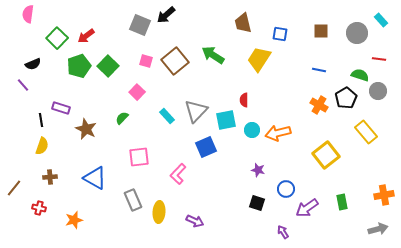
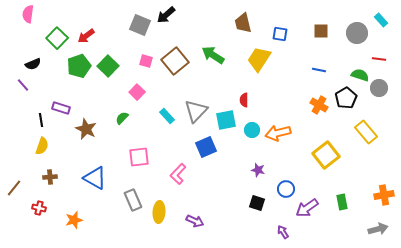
gray circle at (378, 91): moved 1 px right, 3 px up
